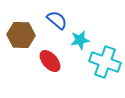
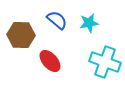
cyan star: moved 9 px right, 17 px up
